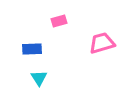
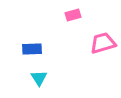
pink rectangle: moved 14 px right, 6 px up
pink trapezoid: moved 1 px right
